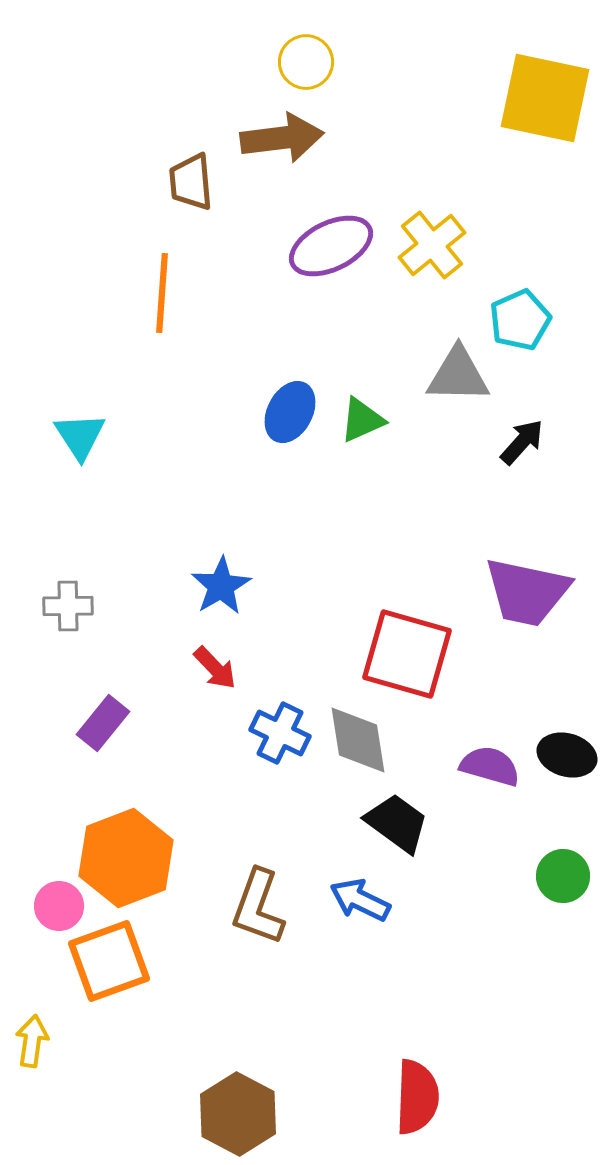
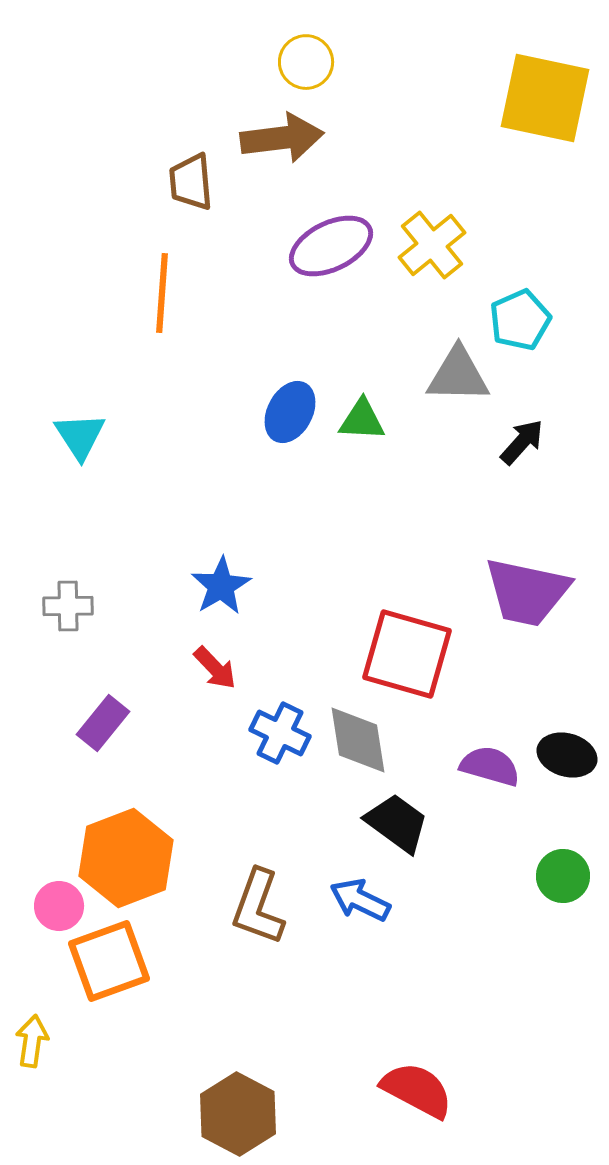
green triangle: rotated 27 degrees clockwise
red semicircle: moved 7 px up; rotated 64 degrees counterclockwise
